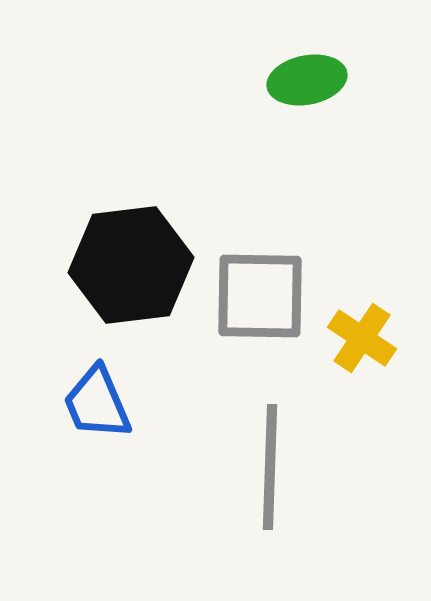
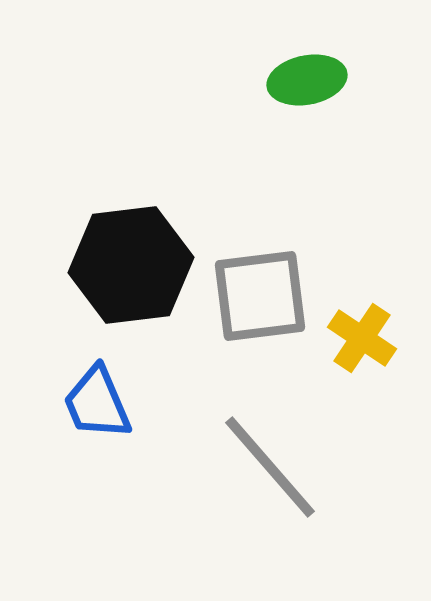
gray square: rotated 8 degrees counterclockwise
gray line: rotated 43 degrees counterclockwise
